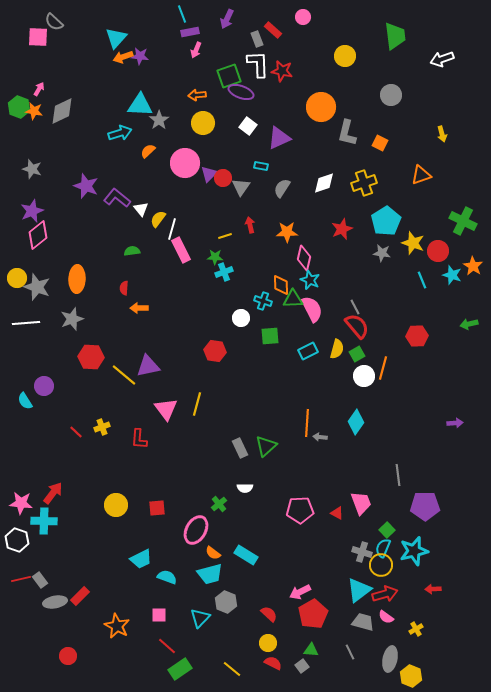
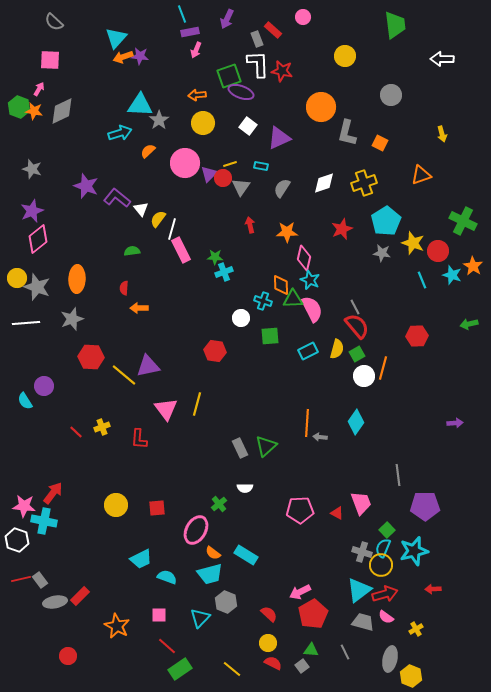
green trapezoid at (395, 36): moved 11 px up
pink square at (38, 37): moved 12 px right, 23 px down
white arrow at (442, 59): rotated 20 degrees clockwise
pink diamond at (38, 235): moved 4 px down
yellow line at (225, 236): moved 5 px right, 72 px up
pink star at (21, 503): moved 3 px right, 3 px down
cyan cross at (44, 521): rotated 10 degrees clockwise
gray line at (350, 652): moved 5 px left
